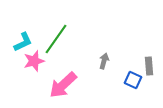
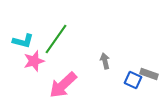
cyan L-shape: moved 1 px up; rotated 40 degrees clockwise
gray arrow: moved 1 px right; rotated 28 degrees counterclockwise
gray rectangle: moved 8 px down; rotated 66 degrees counterclockwise
